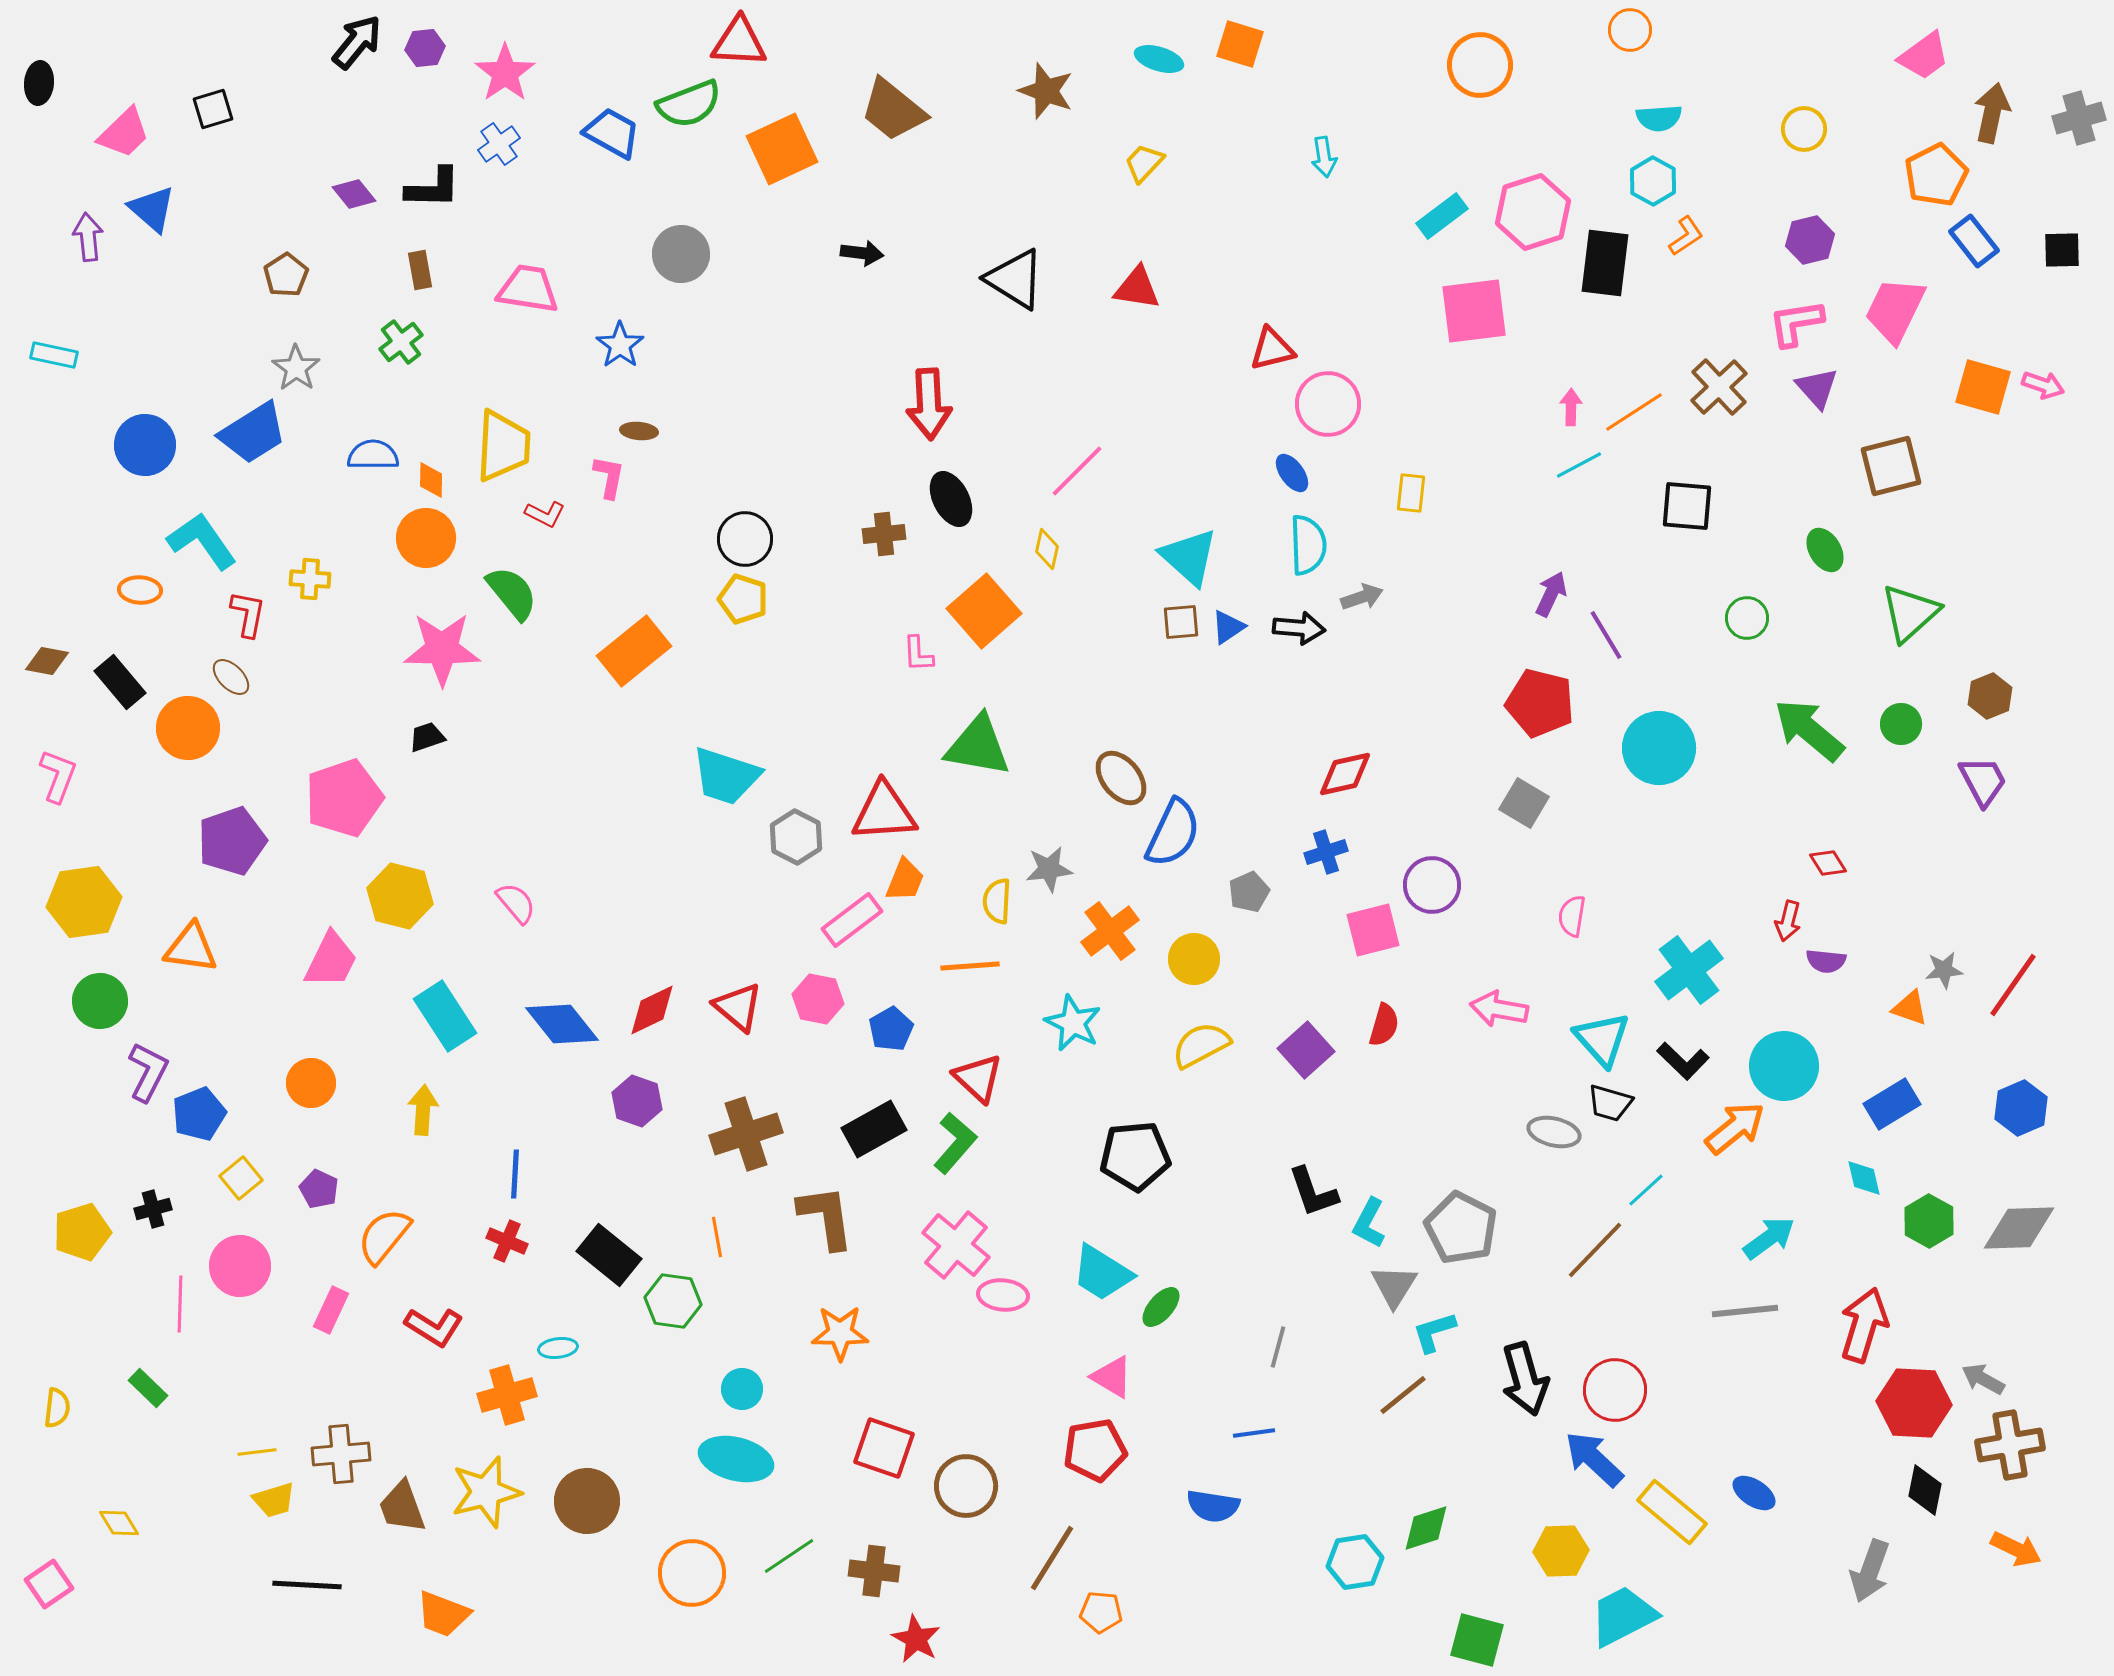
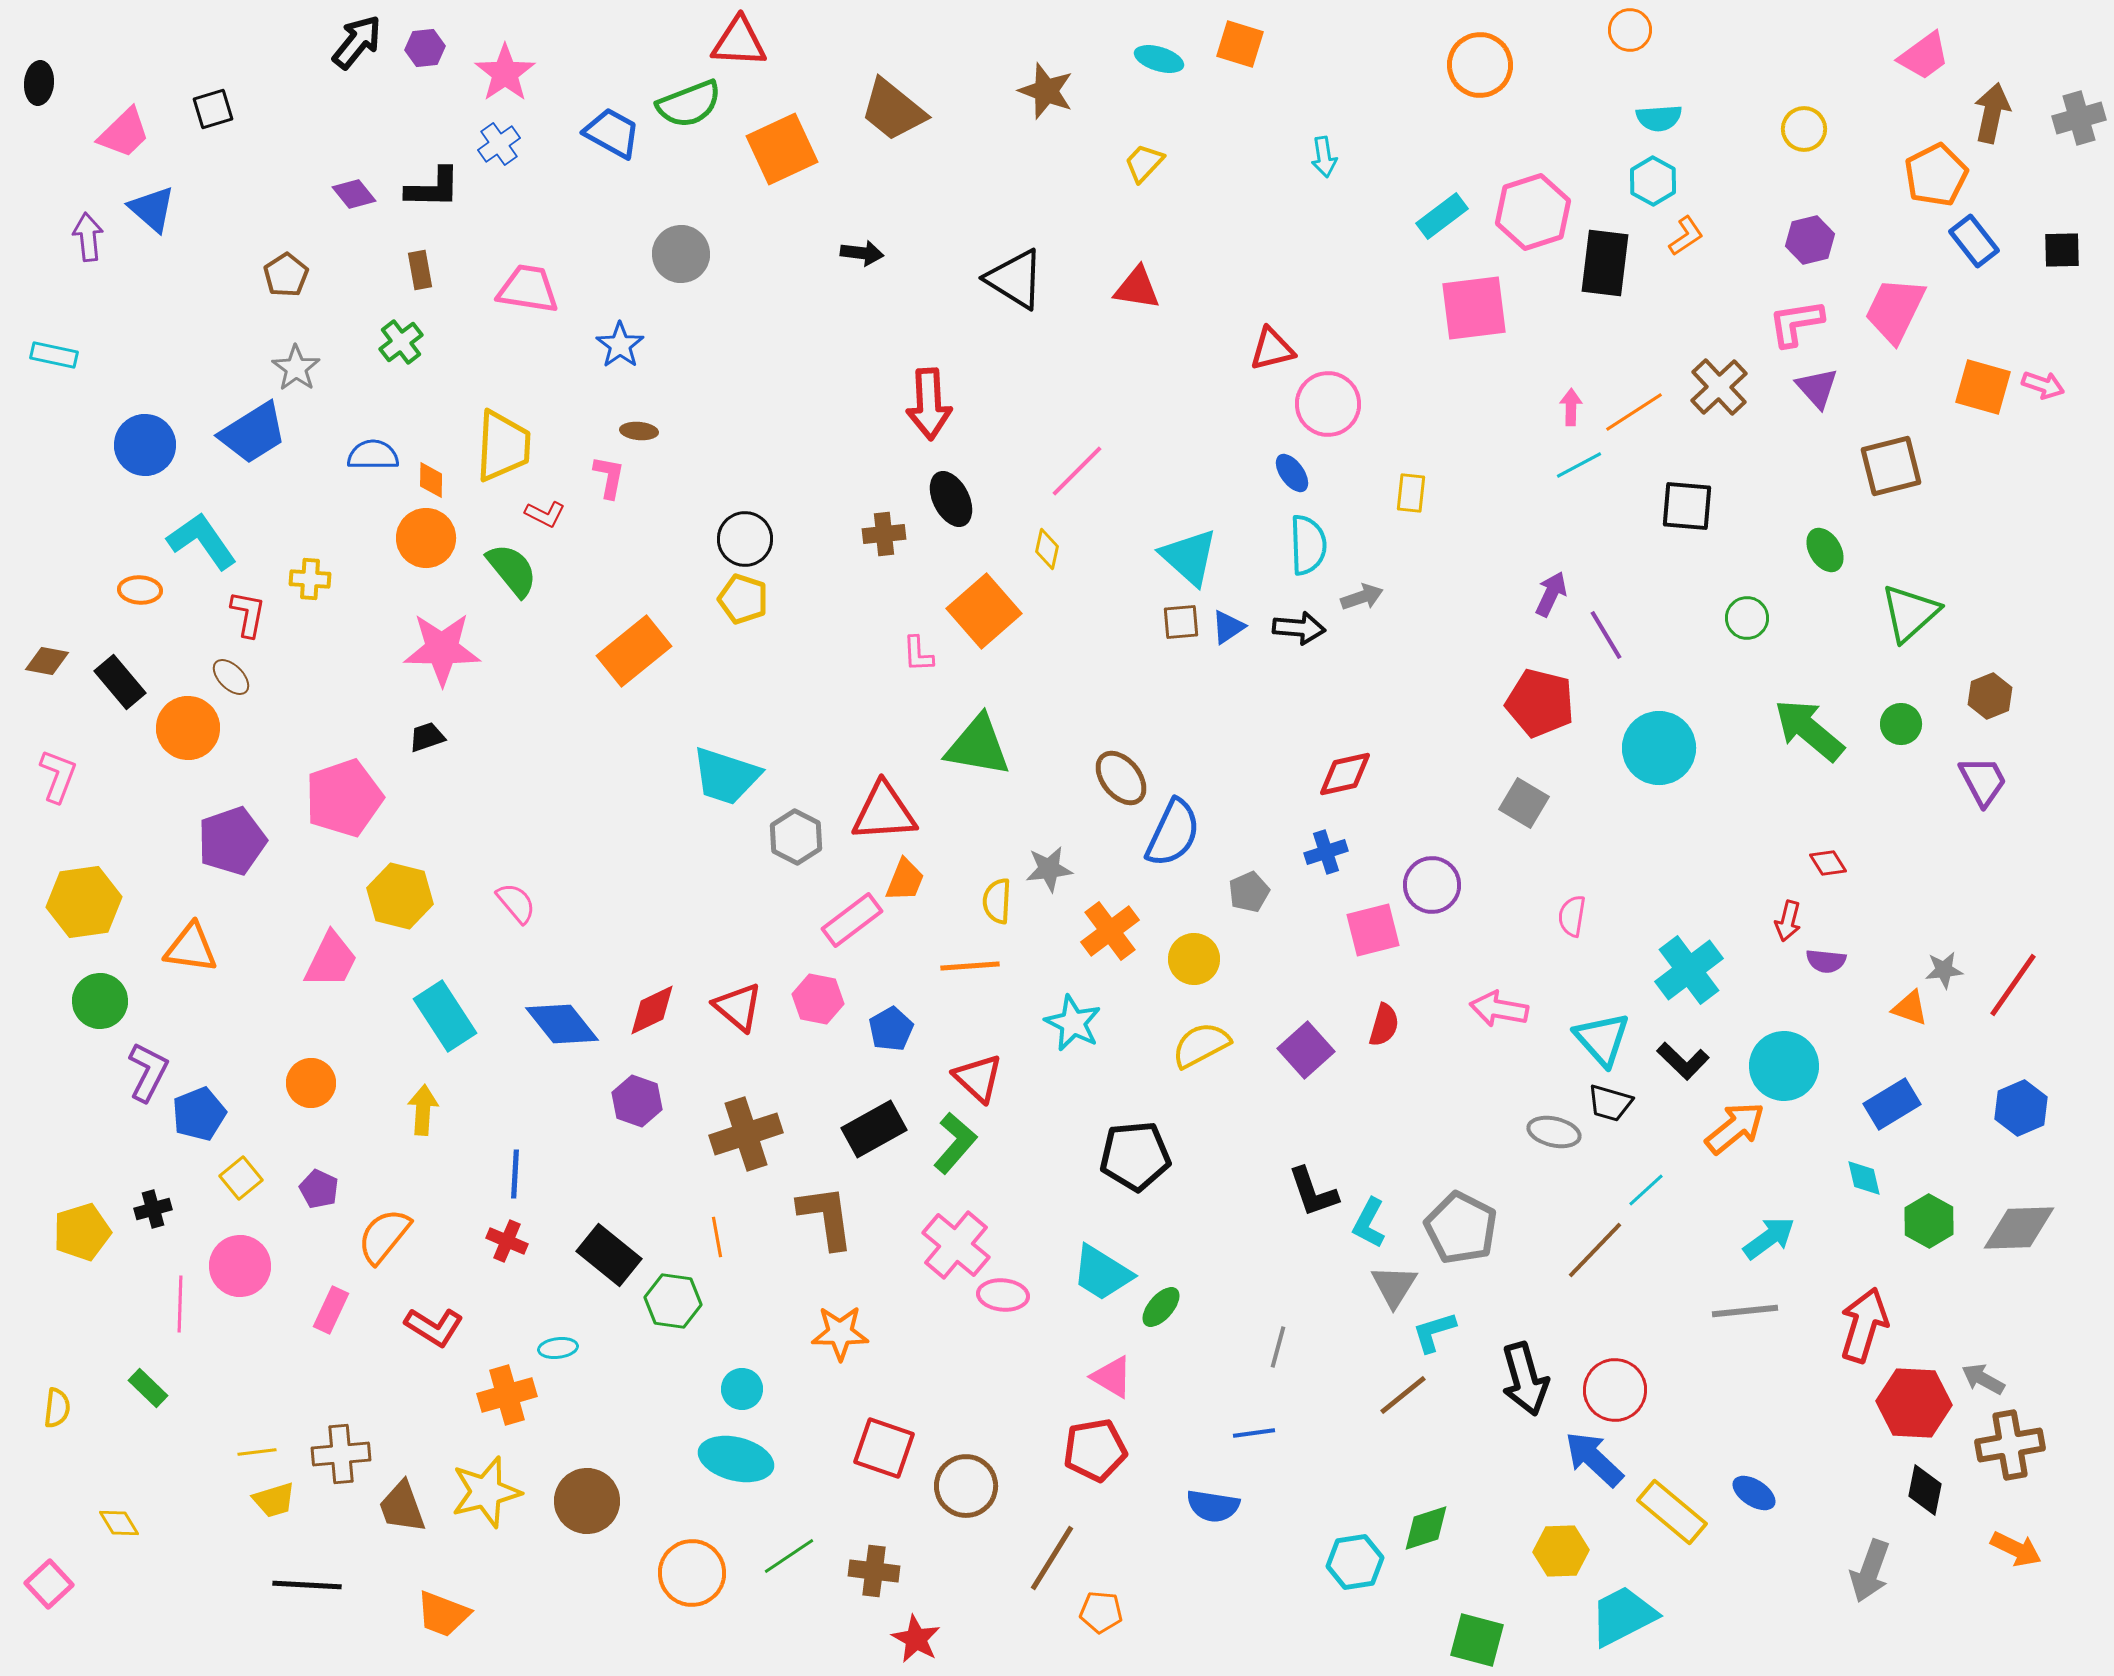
pink square at (1474, 311): moved 3 px up
green semicircle at (512, 593): moved 23 px up
pink square at (49, 1584): rotated 9 degrees counterclockwise
